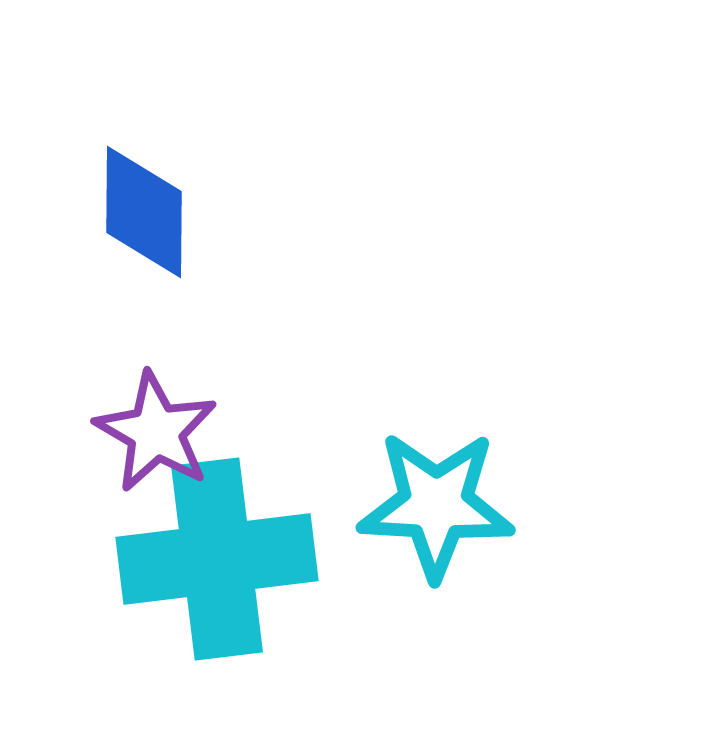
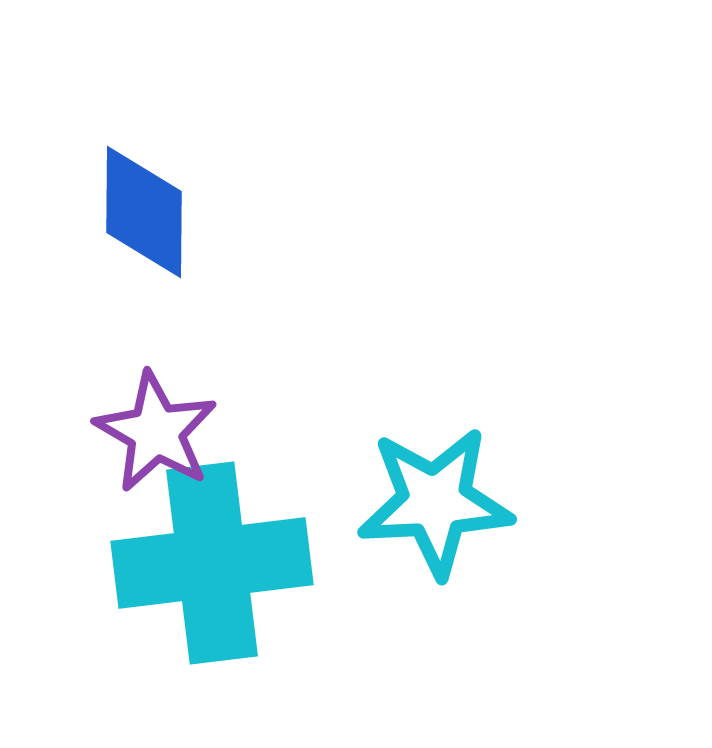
cyan star: moved 1 px left, 3 px up; rotated 6 degrees counterclockwise
cyan cross: moved 5 px left, 4 px down
